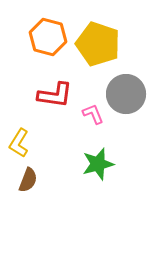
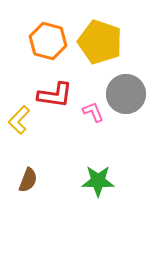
orange hexagon: moved 4 px down
yellow pentagon: moved 2 px right, 2 px up
pink L-shape: moved 2 px up
yellow L-shape: moved 23 px up; rotated 12 degrees clockwise
green star: moved 17 px down; rotated 16 degrees clockwise
